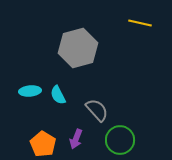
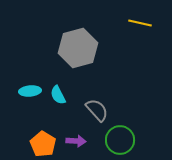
purple arrow: moved 2 px down; rotated 108 degrees counterclockwise
